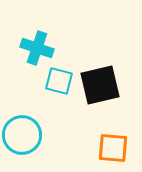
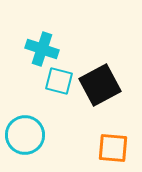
cyan cross: moved 5 px right, 1 px down
black square: rotated 15 degrees counterclockwise
cyan circle: moved 3 px right
